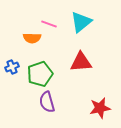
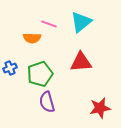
blue cross: moved 2 px left, 1 px down
